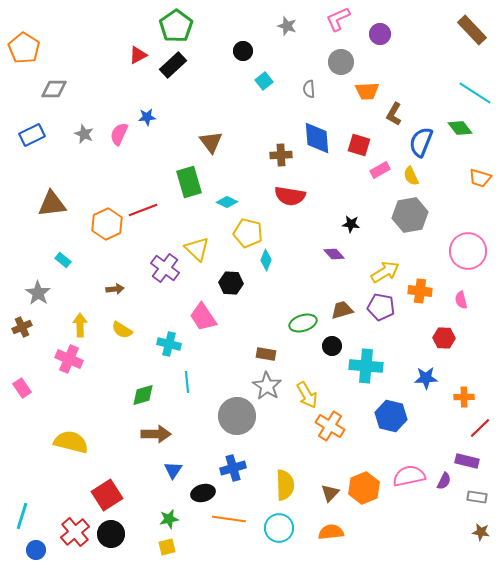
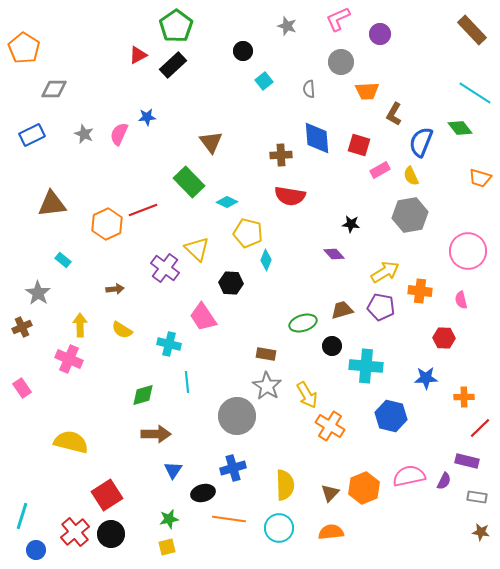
green rectangle at (189, 182): rotated 28 degrees counterclockwise
